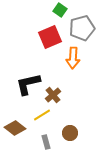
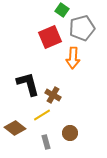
green square: moved 2 px right
black L-shape: rotated 88 degrees clockwise
brown cross: rotated 21 degrees counterclockwise
